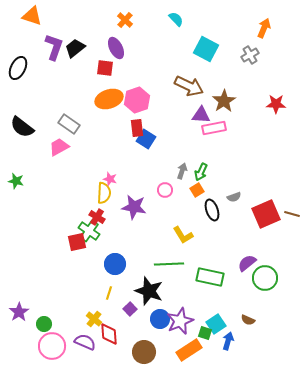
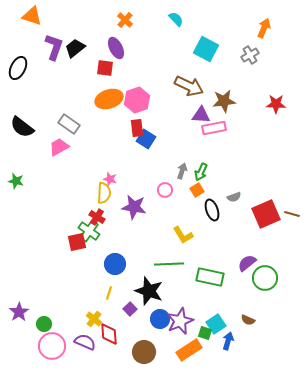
brown star at (224, 101): rotated 25 degrees clockwise
